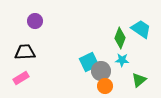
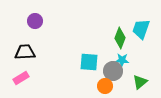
cyan trapezoid: rotated 105 degrees counterclockwise
cyan square: rotated 30 degrees clockwise
gray circle: moved 12 px right
green triangle: moved 1 px right, 2 px down
